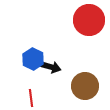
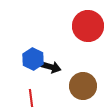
red circle: moved 1 px left, 6 px down
brown circle: moved 2 px left
